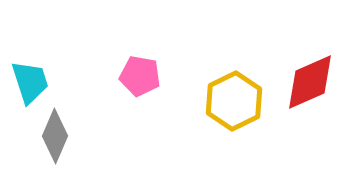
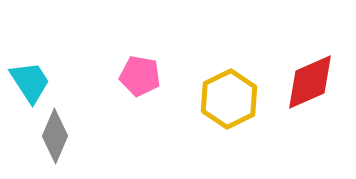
cyan trapezoid: rotated 15 degrees counterclockwise
yellow hexagon: moved 5 px left, 2 px up
